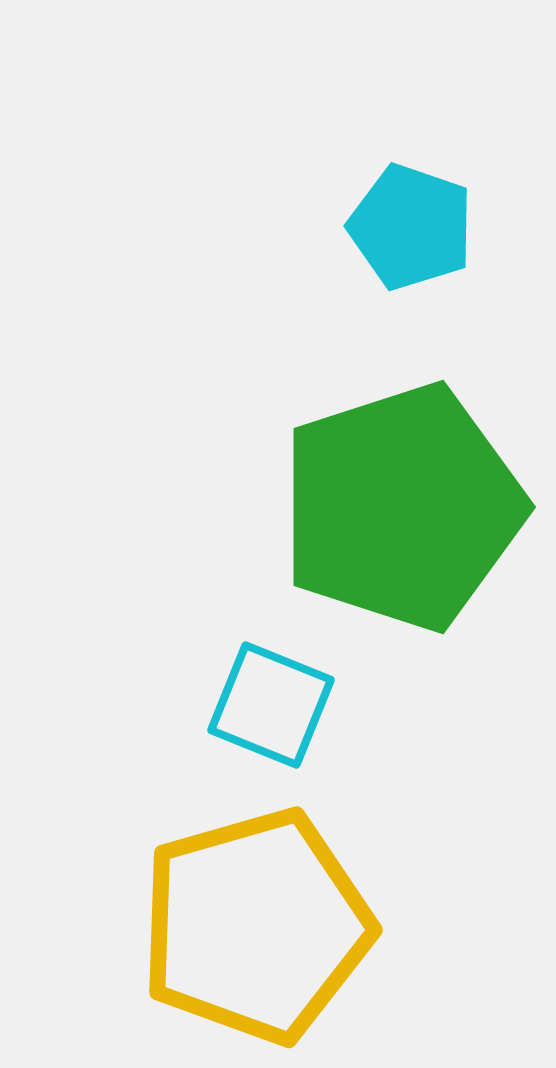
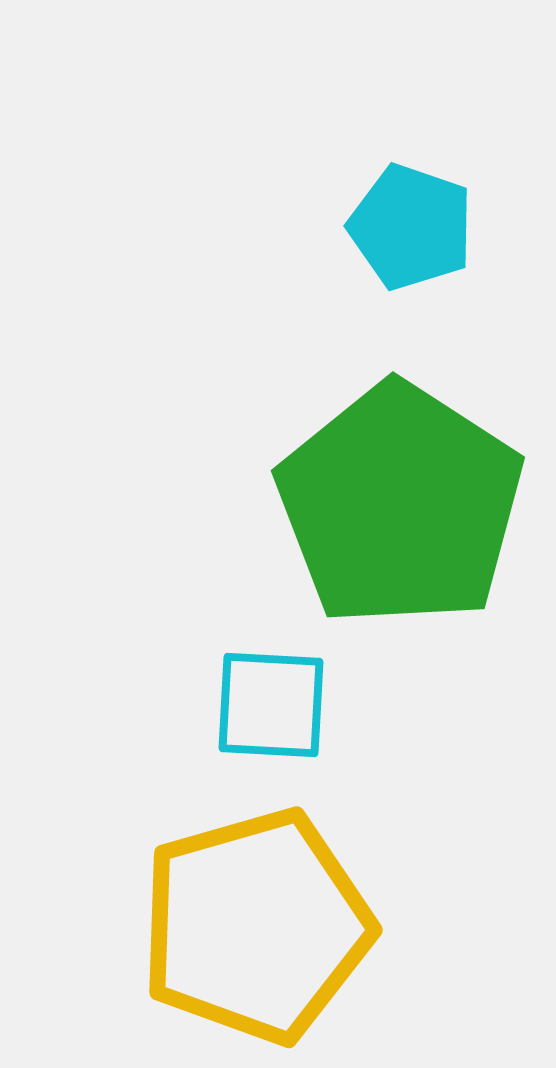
green pentagon: moved 2 px left, 2 px up; rotated 21 degrees counterclockwise
cyan square: rotated 19 degrees counterclockwise
